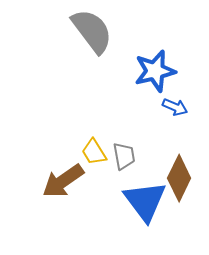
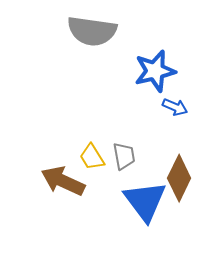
gray semicircle: rotated 135 degrees clockwise
yellow trapezoid: moved 2 px left, 5 px down
brown arrow: rotated 60 degrees clockwise
